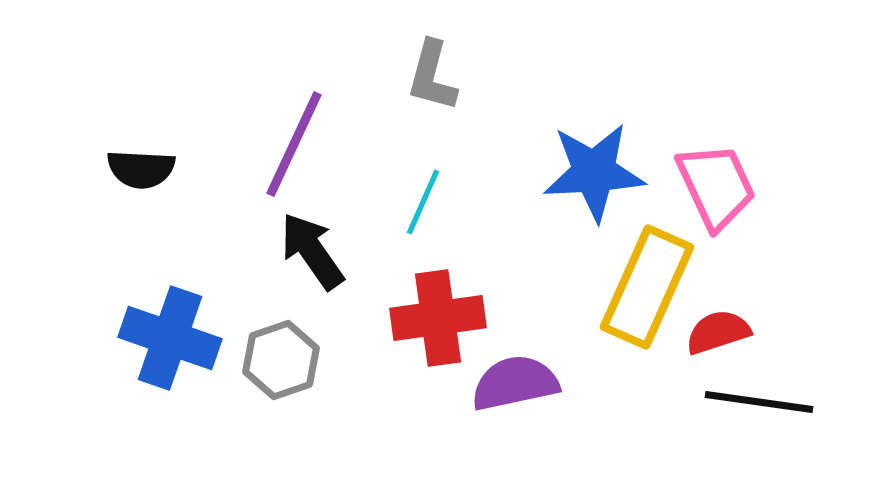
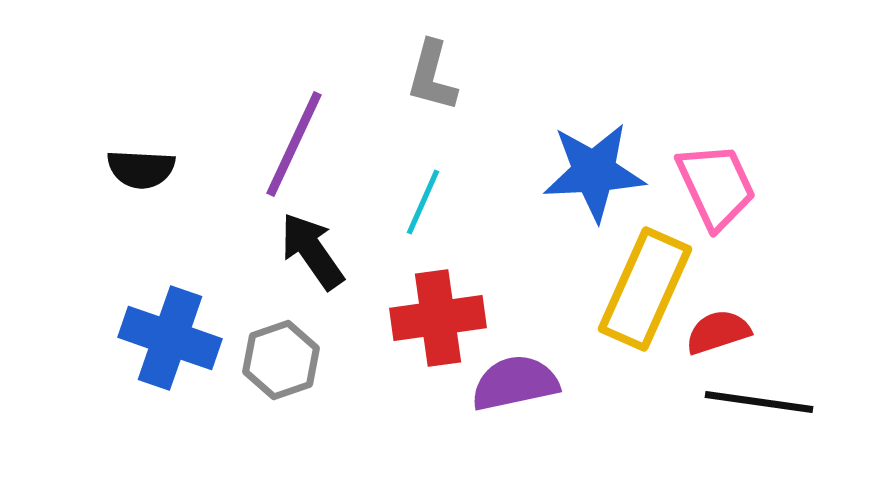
yellow rectangle: moved 2 px left, 2 px down
